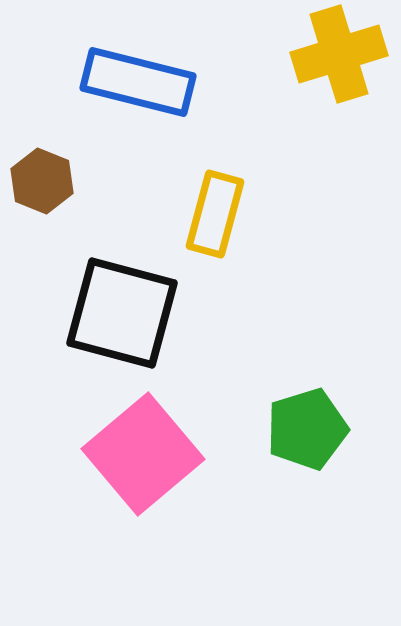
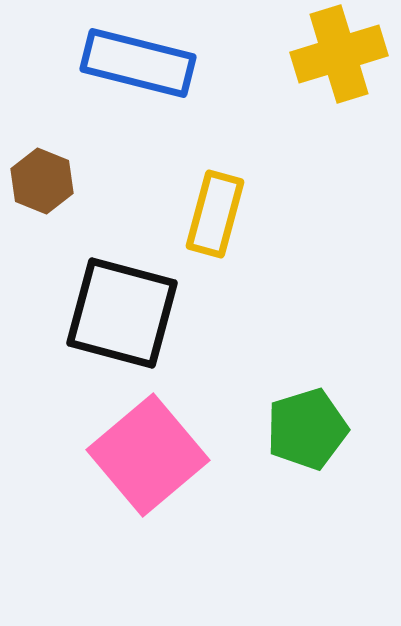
blue rectangle: moved 19 px up
pink square: moved 5 px right, 1 px down
